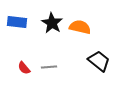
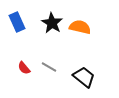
blue rectangle: rotated 60 degrees clockwise
black trapezoid: moved 15 px left, 16 px down
gray line: rotated 35 degrees clockwise
